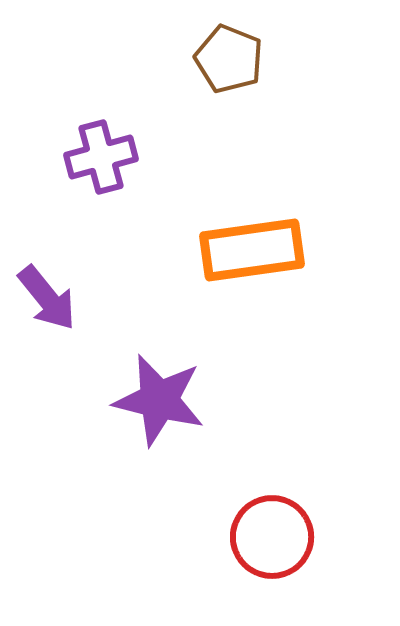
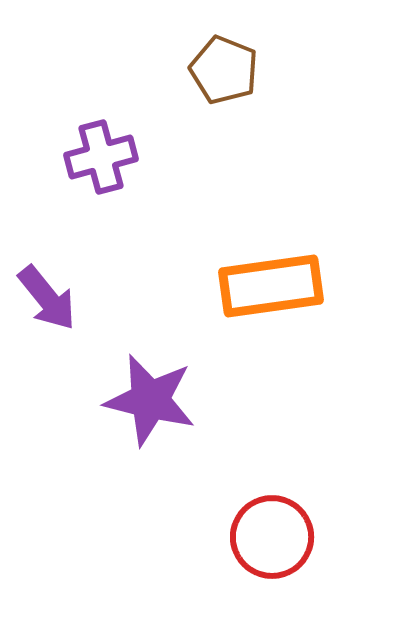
brown pentagon: moved 5 px left, 11 px down
orange rectangle: moved 19 px right, 36 px down
purple star: moved 9 px left
